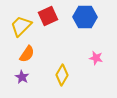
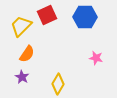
red square: moved 1 px left, 1 px up
yellow diamond: moved 4 px left, 9 px down
